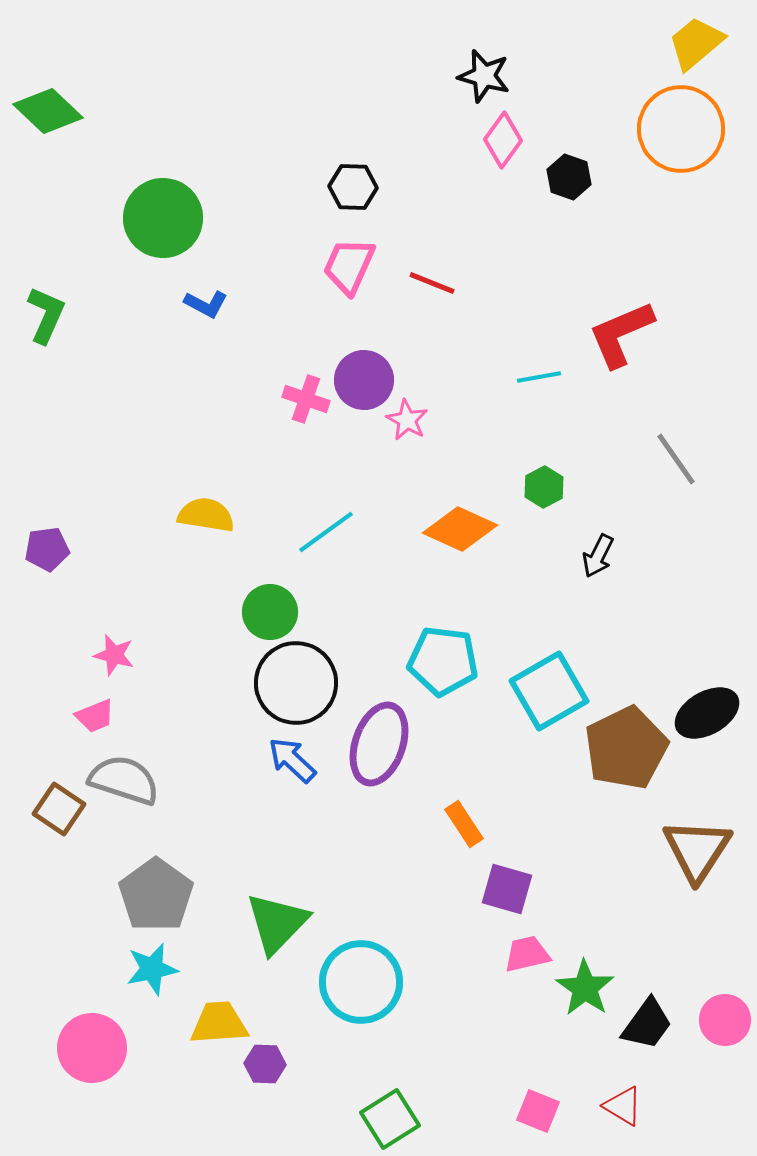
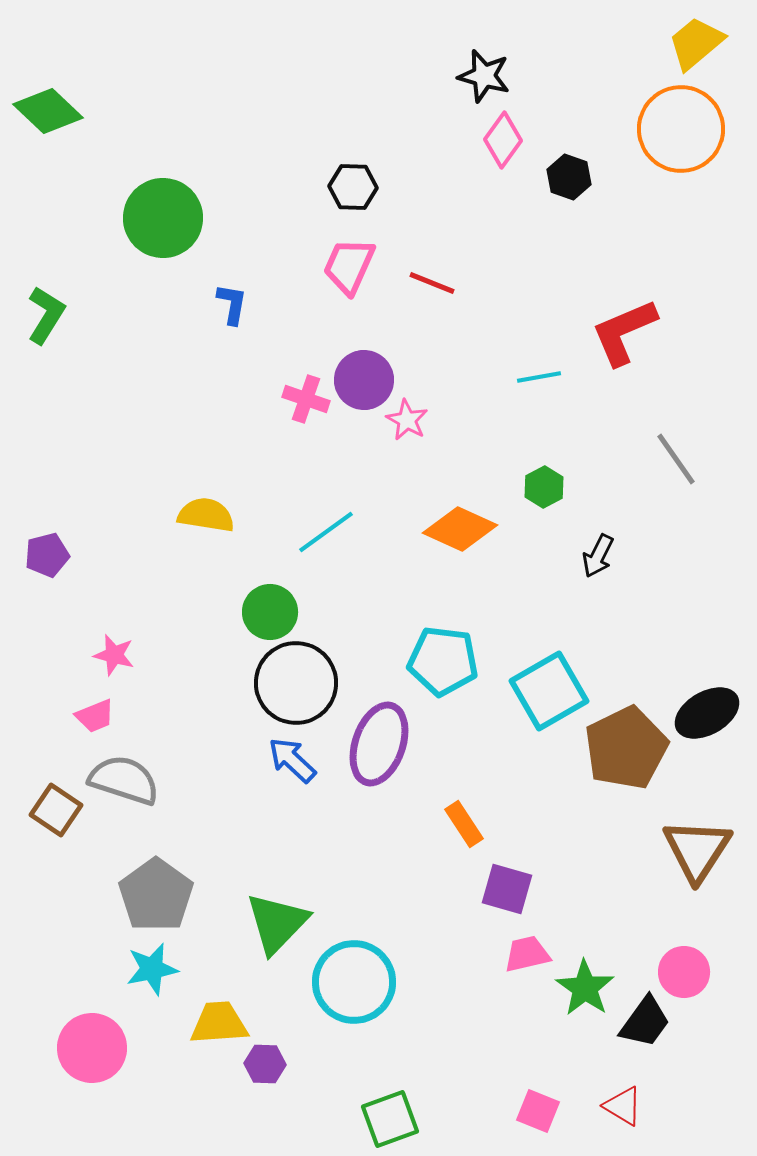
blue L-shape at (206, 304): moved 26 px right; rotated 108 degrees counterclockwise
green L-shape at (46, 315): rotated 8 degrees clockwise
red L-shape at (621, 334): moved 3 px right, 2 px up
purple pentagon at (47, 549): moved 6 px down; rotated 6 degrees counterclockwise
brown square at (59, 809): moved 3 px left, 1 px down
cyan circle at (361, 982): moved 7 px left
pink circle at (725, 1020): moved 41 px left, 48 px up
black trapezoid at (647, 1024): moved 2 px left, 2 px up
green square at (390, 1119): rotated 12 degrees clockwise
